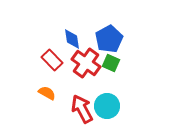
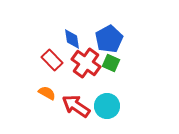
red arrow: moved 6 px left, 3 px up; rotated 28 degrees counterclockwise
